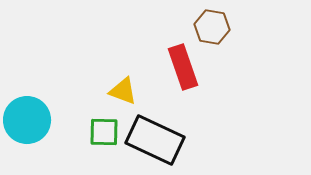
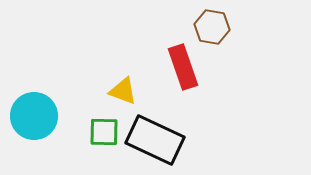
cyan circle: moved 7 px right, 4 px up
